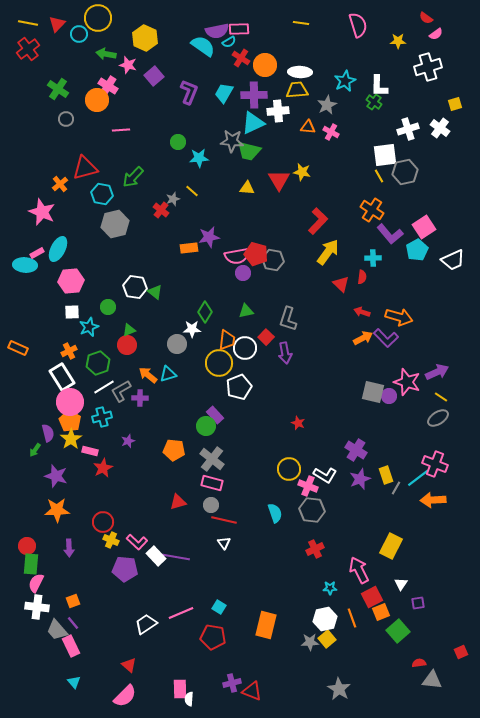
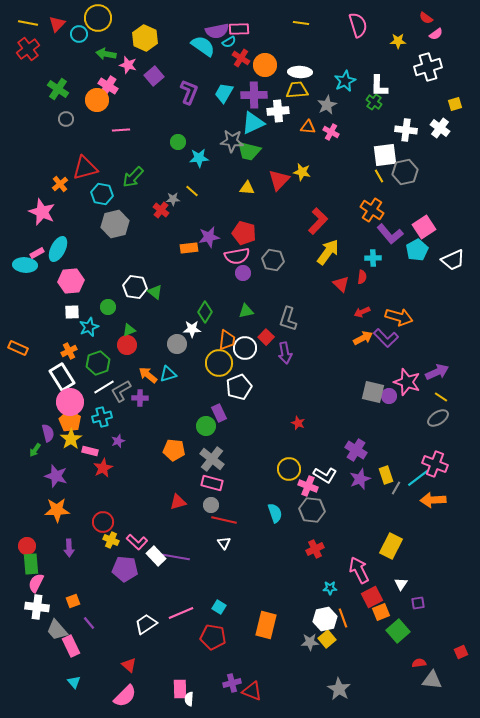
white cross at (408, 129): moved 2 px left, 1 px down; rotated 25 degrees clockwise
red triangle at (279, 180): rotated 15 degrees clockwise
gray star at (173, 199): rotated 16 degrees clockwise
red pentagon at (256, 254): moved 12 px left, 21 px up
red arrow at (362, 312): rotated 42 degrees counterclockwise
purple rectangle at (215, 415): moved 4 px right, 2 px up; rotated 18 degrees clockwise
purple star at (128, 441): moved 10 px left
green rectangle at (31, 564): rotated 10 degrees counterclockwise
orange line at (352, 618): moved 9 px left
purple line at (73, 623): moved 16 px right
